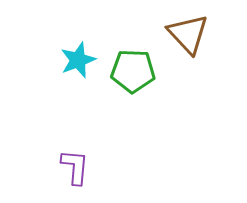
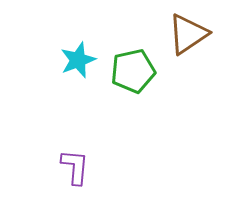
brown triangle: rotated 39 degrees clockwise
green pentagon: rotated 15 degrees counterclockwise
